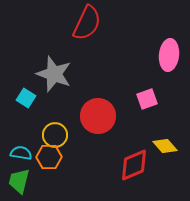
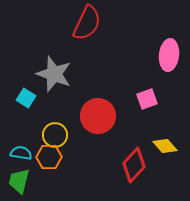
red diamond: rotated 24 degrees counterclockwise
